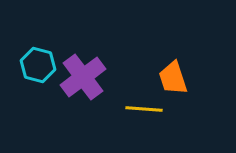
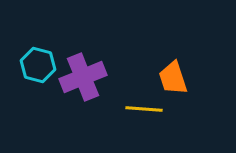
purple cross: rotated 15 degrees clockwise
